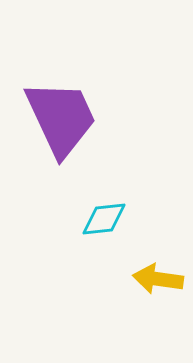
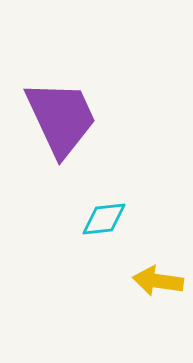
yellow arrow: moved 2 px down
